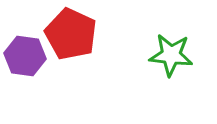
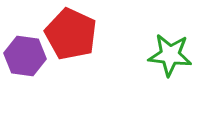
green star: moved 1 px left
